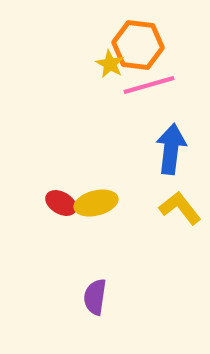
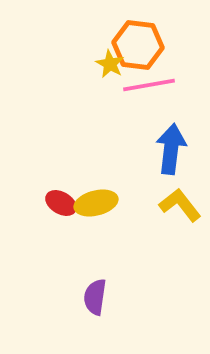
pink line: rotated 6 degrees clockwise
yellow L-shape: moved 3 px up
